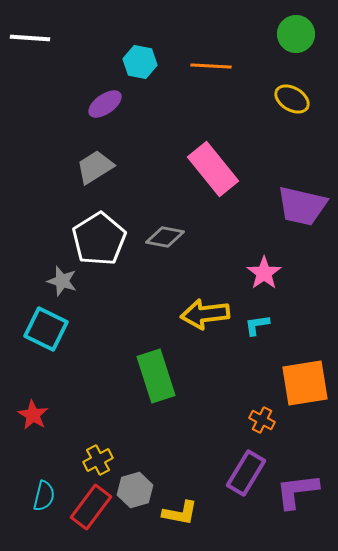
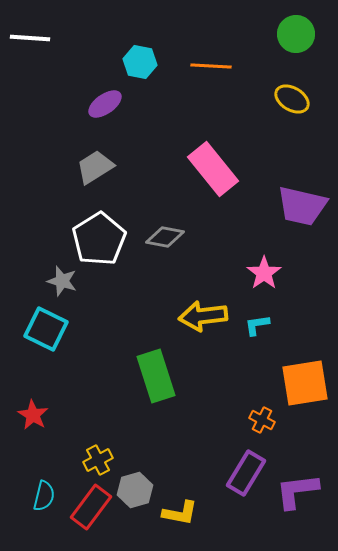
yellow arrow: moved 2 px left, 2 px down
